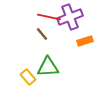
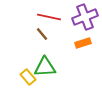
purple cross: moved 15 px right
orange rectangle: moved 2 px left, 2 px down
green triangle: moved 3 px left
